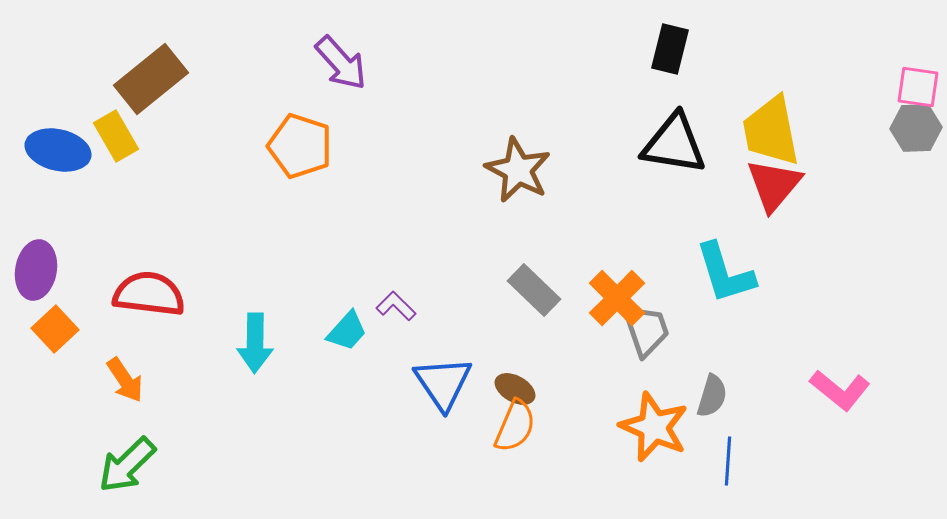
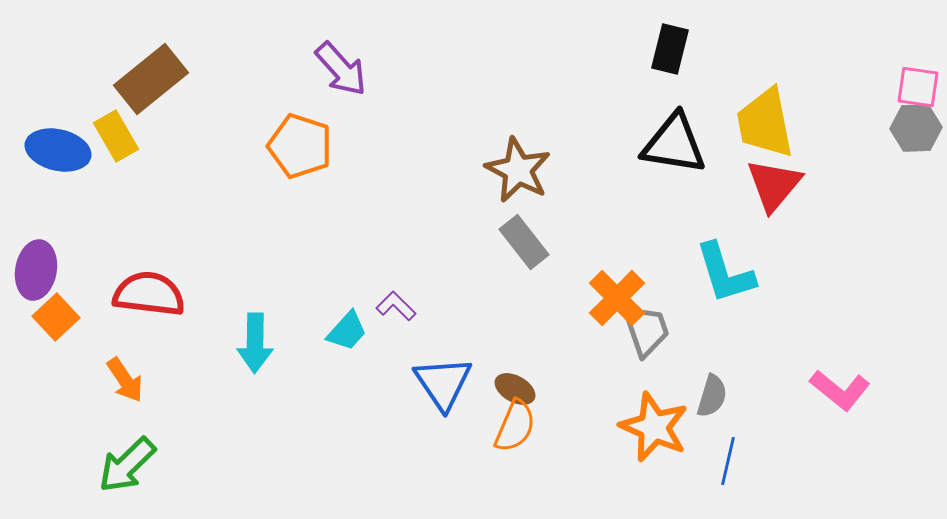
purple arrow: moved 6 px down
yellow trapezoid: moved 6 px left, 8 px up
gray rectangle: moved 10 px left, 48 px up; rotated 8 degrees clockwise
orange square: moved 1 px right, 12 px up
blue line: rotated 9 degrees clockwise
